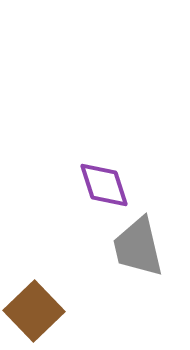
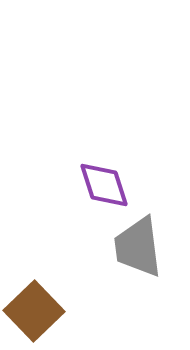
gray trapezoid: rotated 6 degrees clockwise
